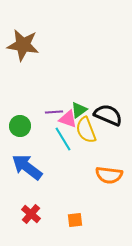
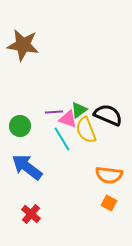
cyan line: moved 1 px left
orange square: moved 34 px right, 17 px up; rotated 35 degrees clockwise
